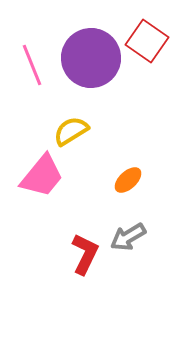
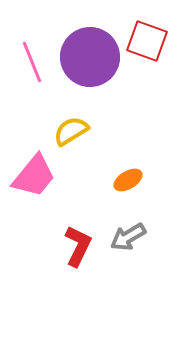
red square: rotated 15 degrees counterclockwise
purple circle: moved 1 px left, 1 px up
pink line: moved 3 px up
pink trapezoid: moved 8 px left
orange ellipse: rotated 12 degrees clockwise
red L-shape: moved 7 px left, 8 px up
